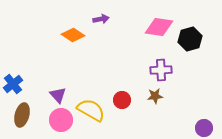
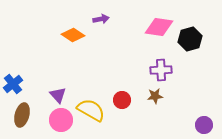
purple circle: moved 3 px up
